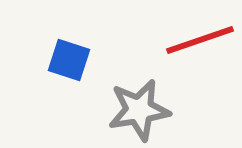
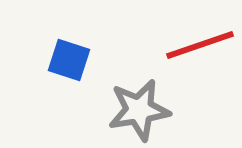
red line: moved 5 px down
